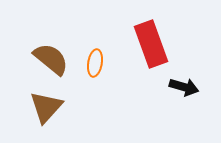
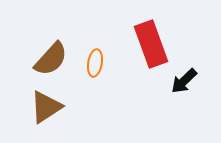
brown semicircle: rotated 93 degrees clockwise
black arrow: moved 6 px up; rotated 120 degrees clockwise
brown triangle: rotated 15 degrees clockwise
